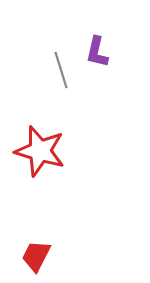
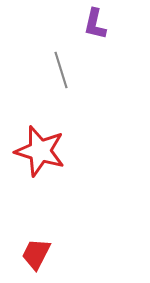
purple L-shape: moved 2 px left, 28 px up
red trapezoid: moved 2 px up
